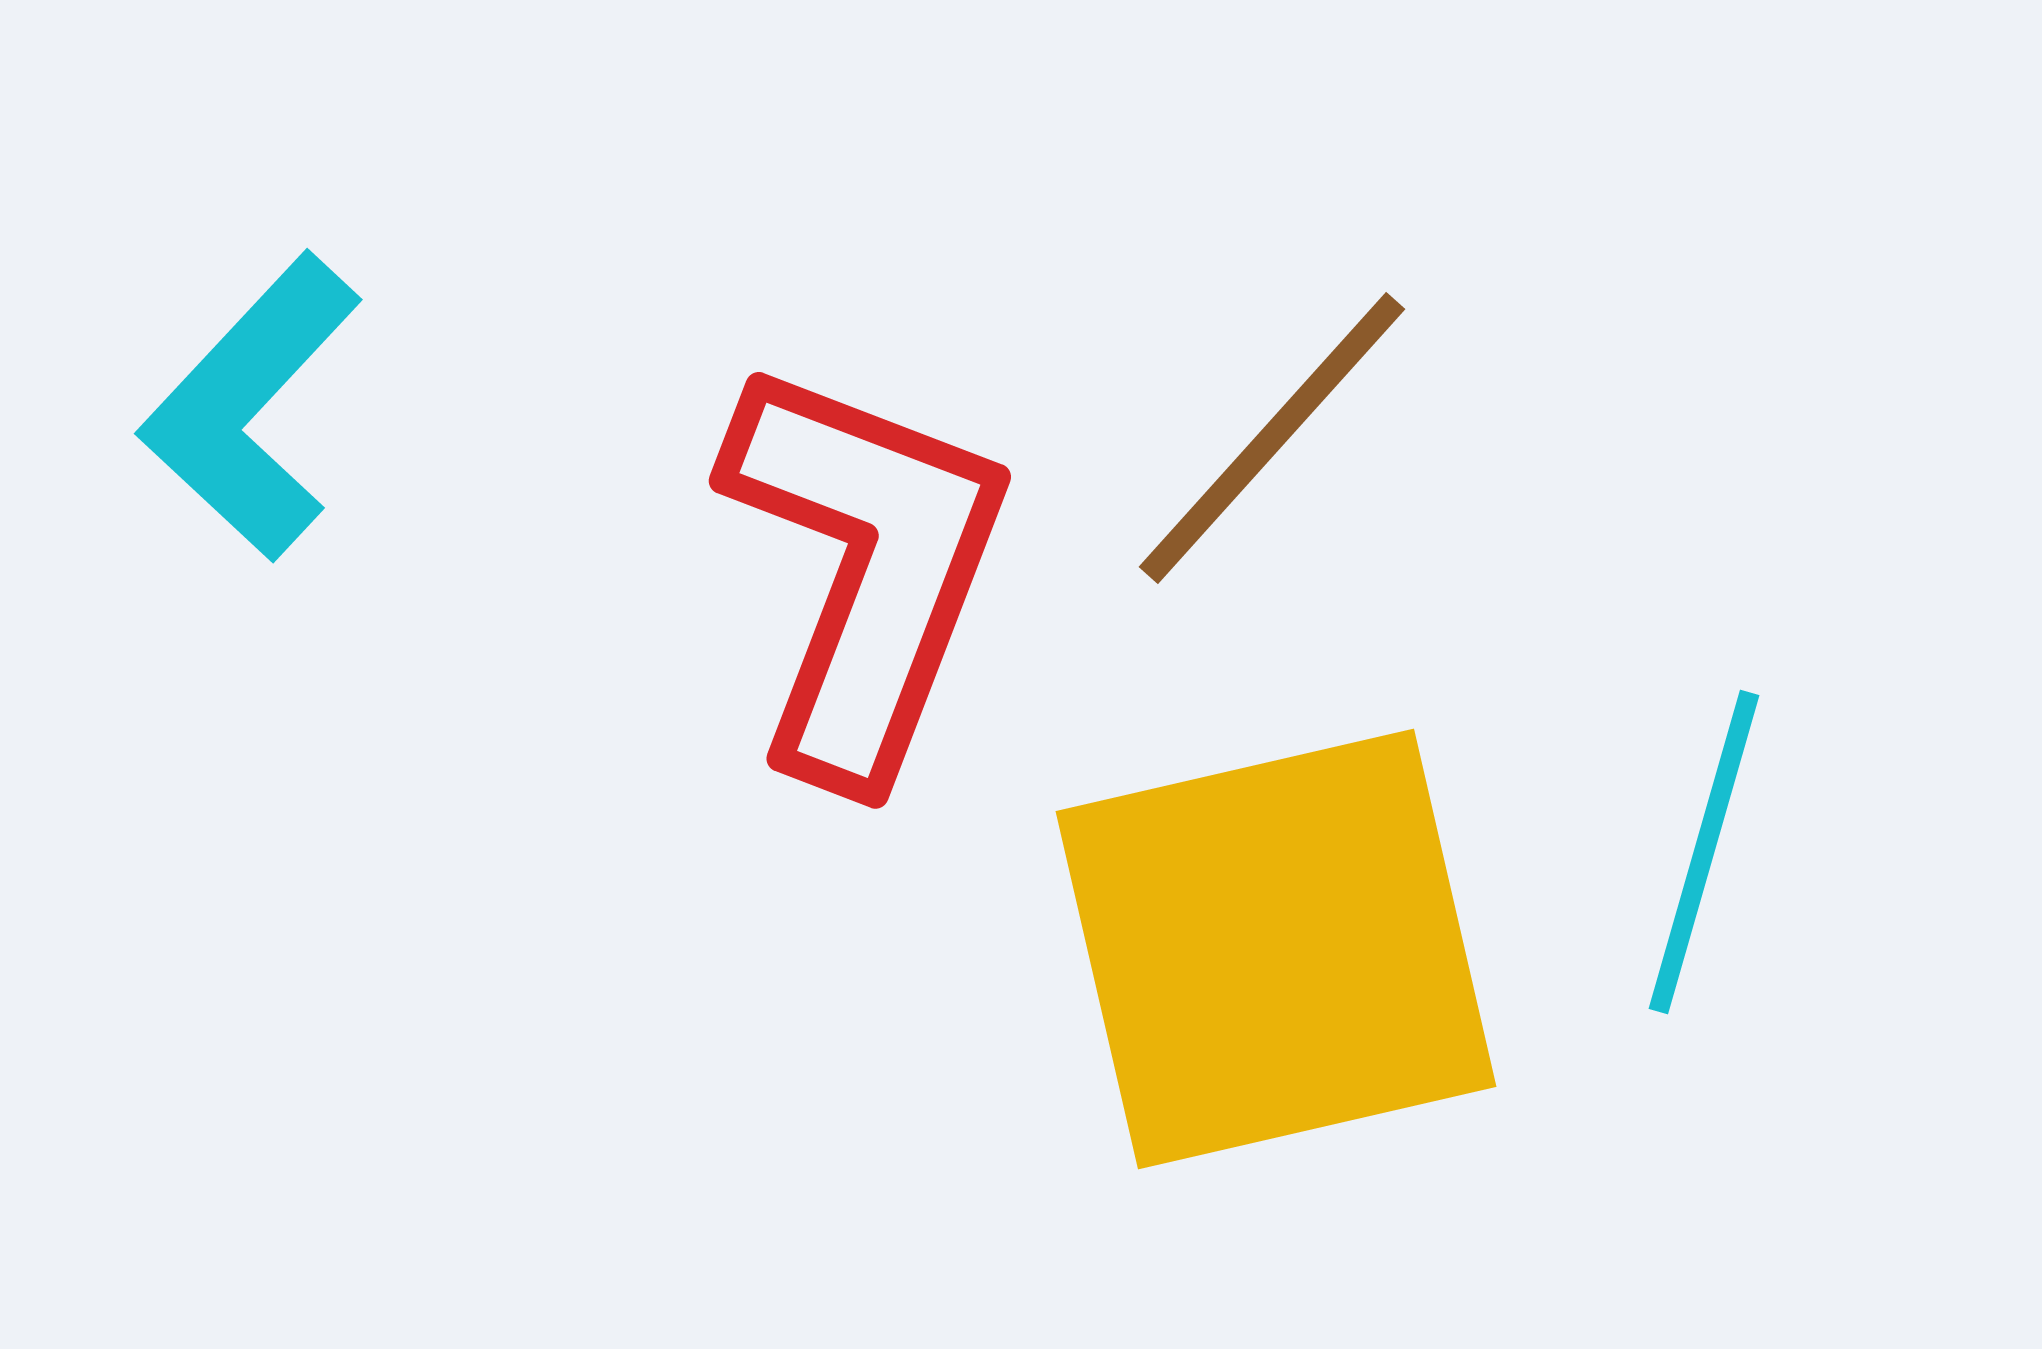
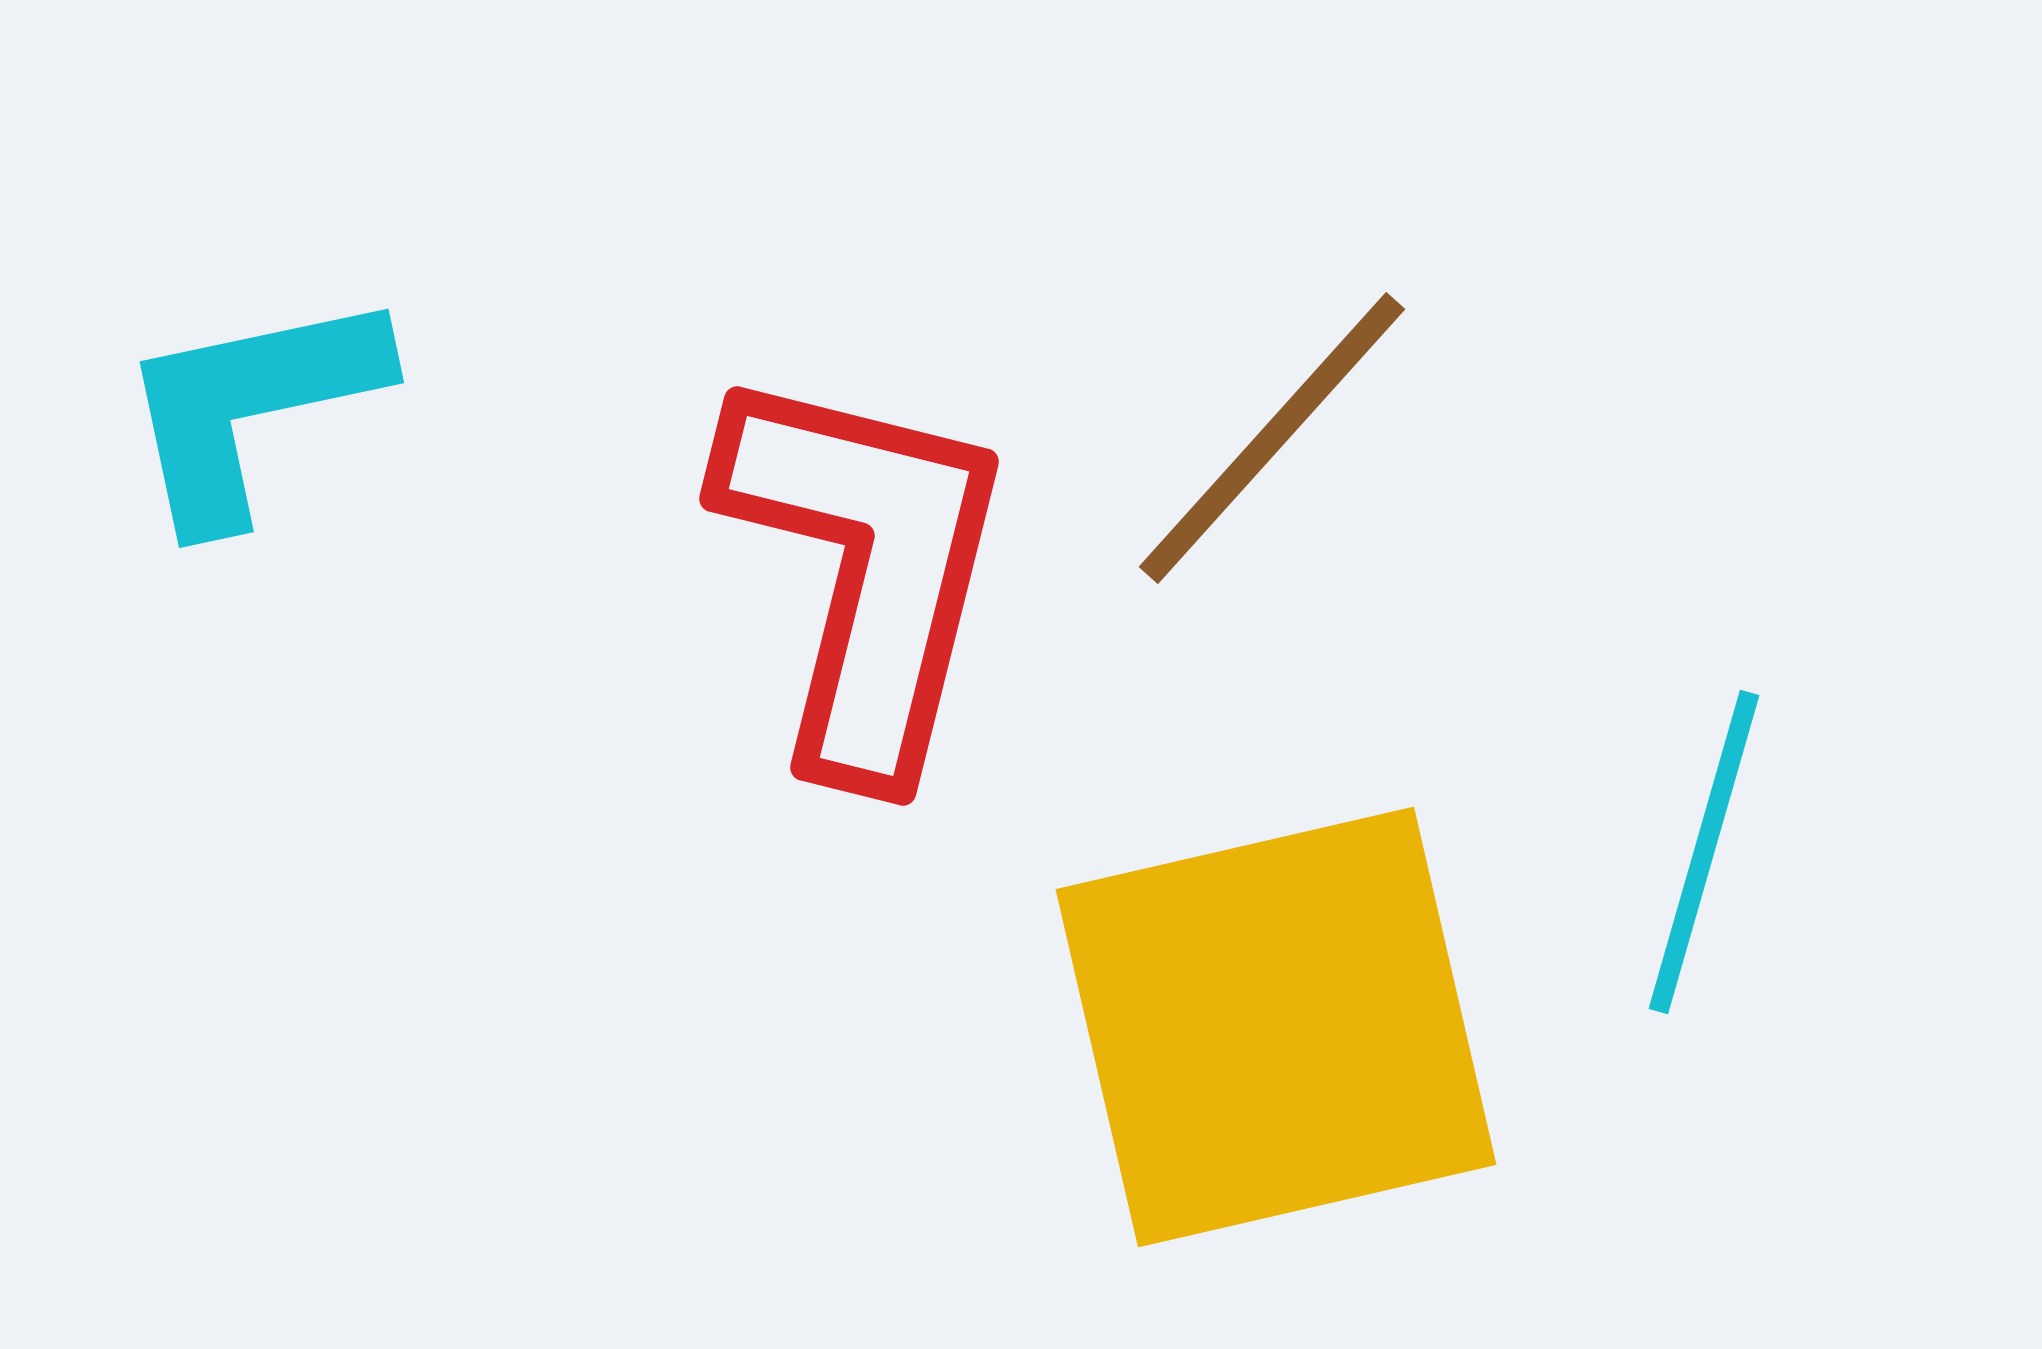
cyan L-shape: rotated 35 degrees clockwise
red L-shape: rotated 7 degrees counterclockwise
yellow square: moved 78 px down
